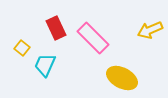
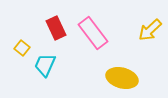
yellow arrow: rotated 20 degrees counterclockwise
pink rectangle: moved 5 px up; rotated 8 degrees clockwise
yellow ellipse: rotated 12 degrees counterclockwise
